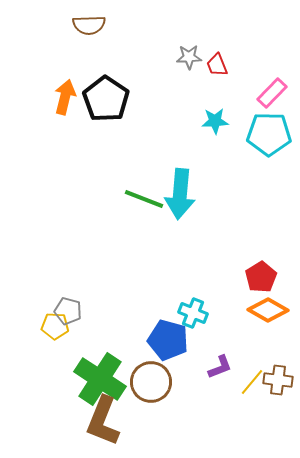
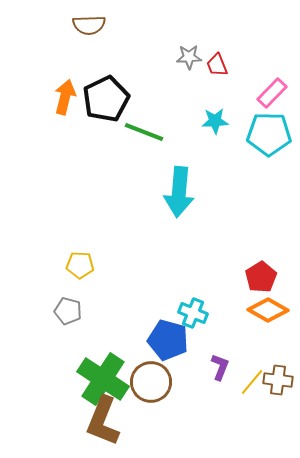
black pentagon: rotated 12 degrees clockwise
cyan arrow: moved 1 px left, 2 px up
green line: moved 67 px up
yellow pentagon: moved 25 px right, 61 px up
purple L-shape: rotated 48 degrees counterclockwise
green cross: moved 3 px right
